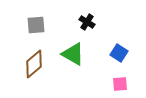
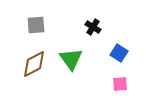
black cross: moved 6 px right, 5 px down
green triangle: moved 2 px left, 5 px down; rotated 25 degrees clockwise
brown diamond: rotated 12 degrees clockwise
